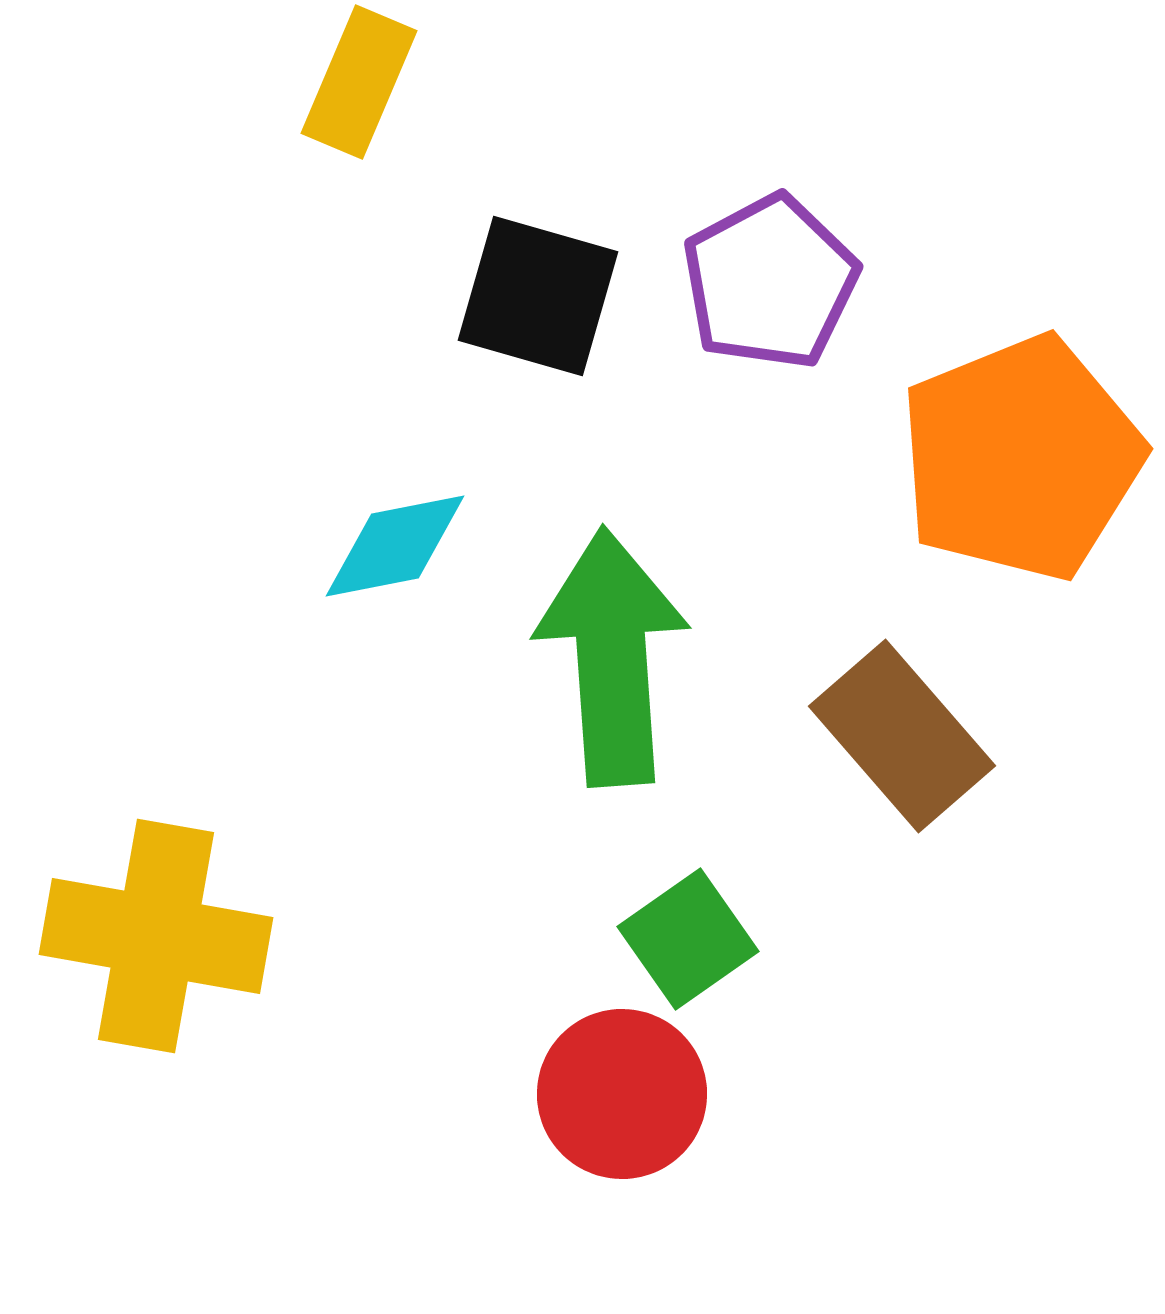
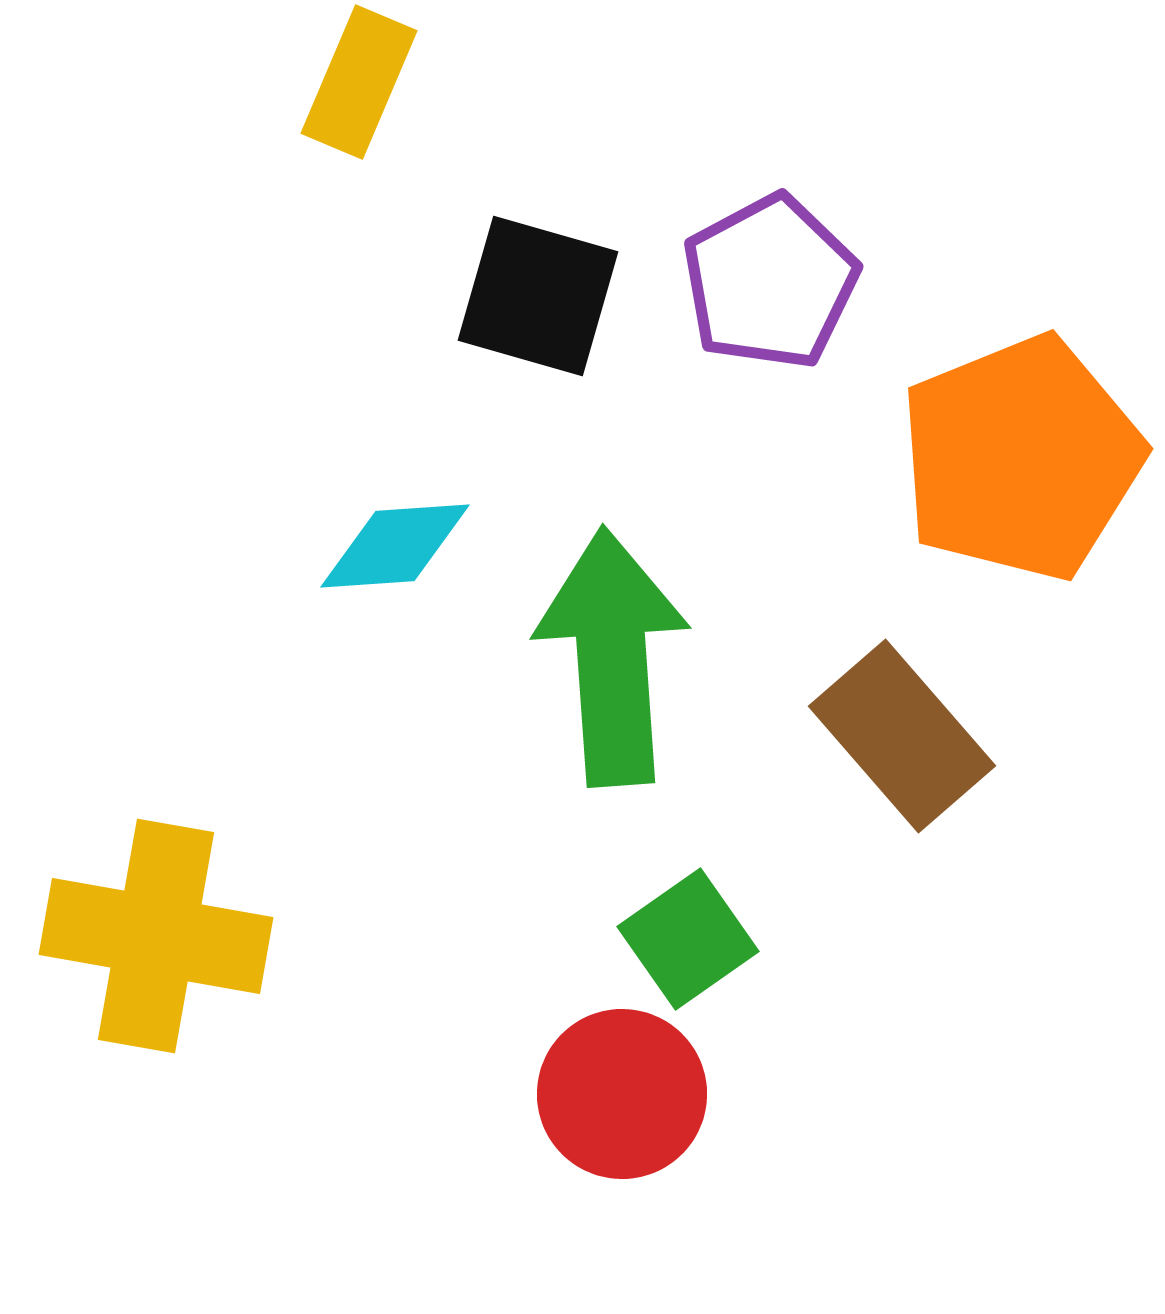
cyan diamond: rotated 7 degrees clockwise
